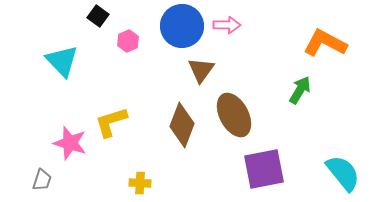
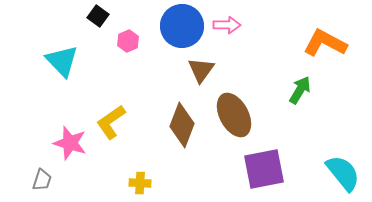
yellow L-shape: rotated 18 degrees counterclockwise
